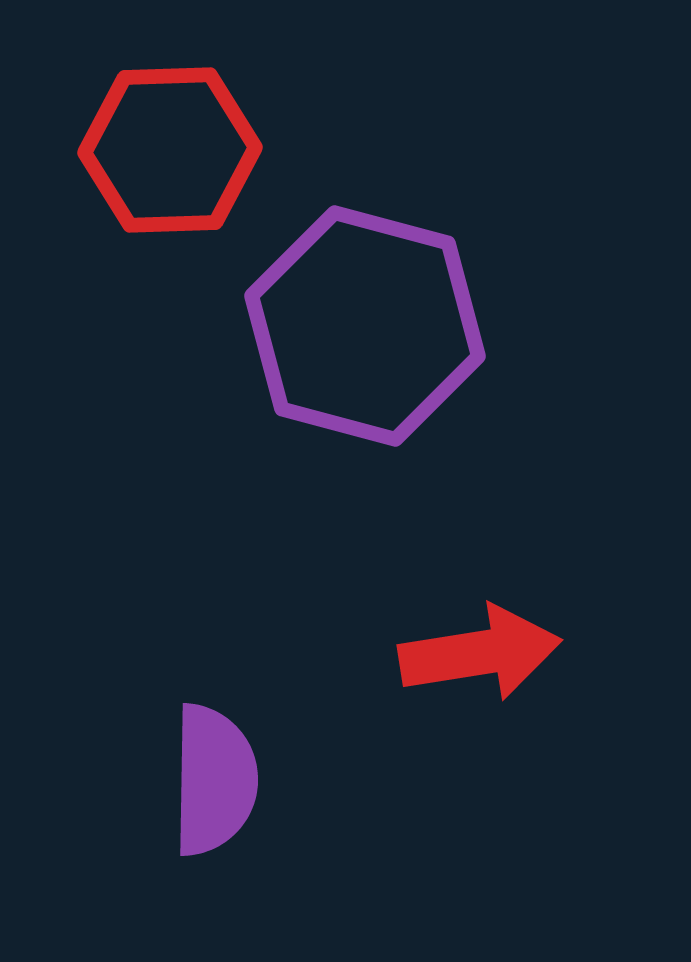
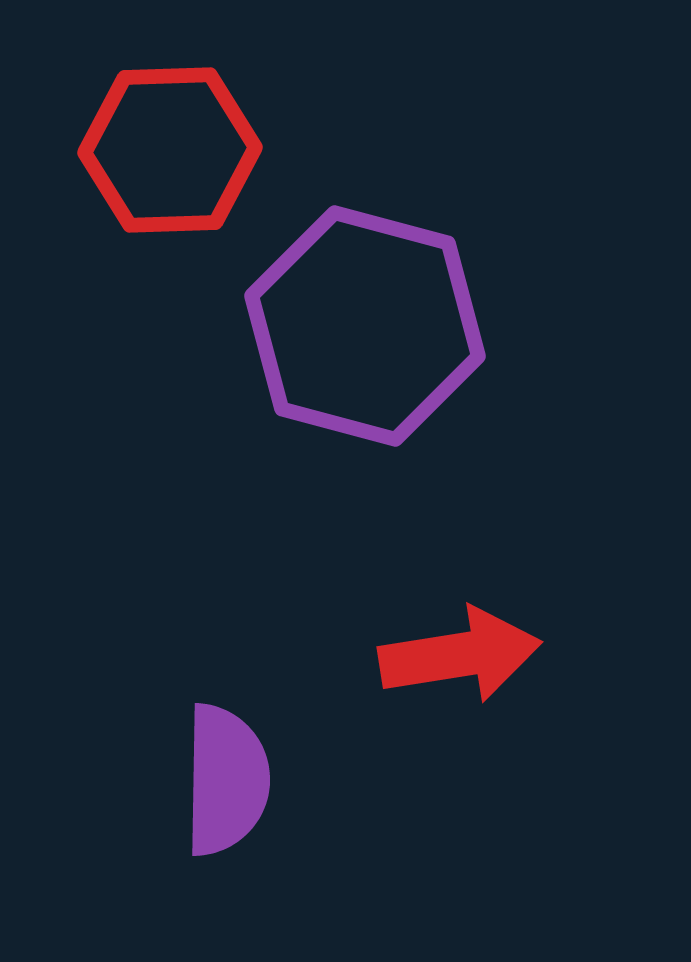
red arrow: moved 20 px left, 2 px down
purple semicircle: moved 12 px right
